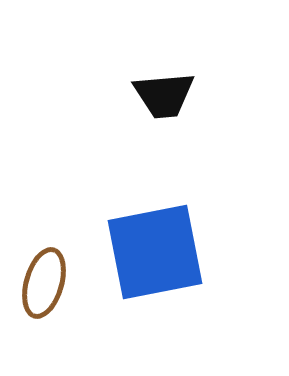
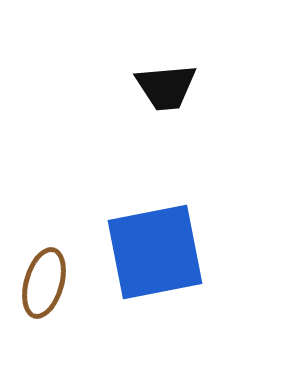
black trapezoid: moved 2 px right, 8 px up
